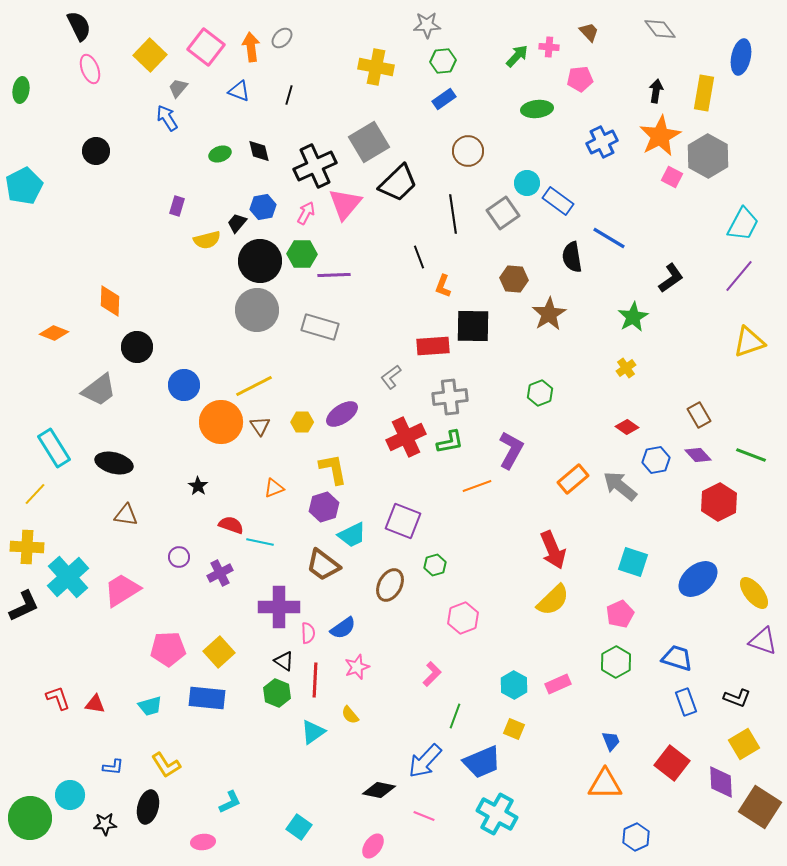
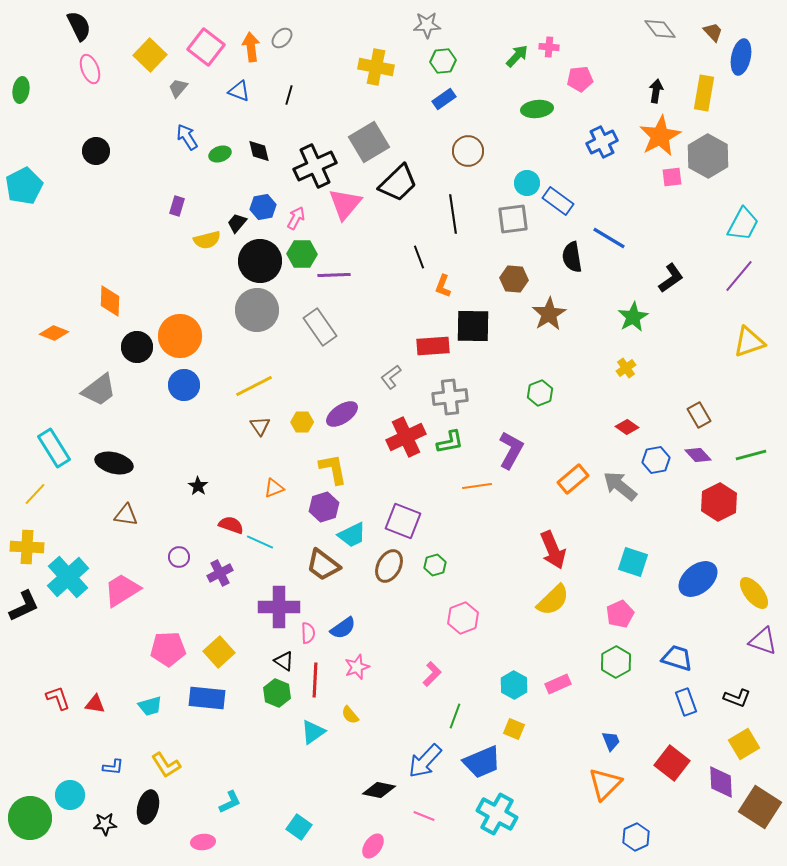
brown trapezoid at (589, 32): moved 124 px right
blue arrow at (167, 118): moved 20 px right, 19 px down
pink square at (672, 177): rotated 35 degrees counterclockwise
pink arrow at (306, 213): moved 10 px left, 5 px down
gray square at (503, 213): moved 10 px right, 6 px down; rotated 28 degrees clockwise
gray rectangle at (320, 327): rotated 39 degrees clockwise
orange circle at (221, 422): moved 41 px left, 86 px up
green line at (751, 455): rotated 36 degrees counterclockwise
orange line at (477, 486): rotated 12 degrees clockwise
cyan line at (260, 542): rotated 12 degrees clockwise
brown ellipse at (390, 585): moved 1 px left, 19 px up
orange triangle at (605, 784): rotated 45 degrees counterclockwise
